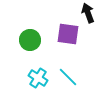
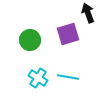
purple square: rotated 25 degrees counterclockwise
cyan line: rotated 35 degrees counterclockwise
